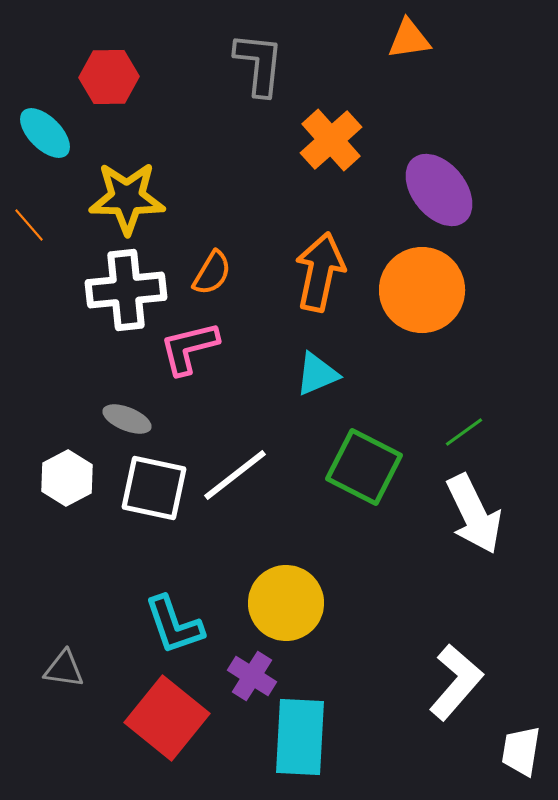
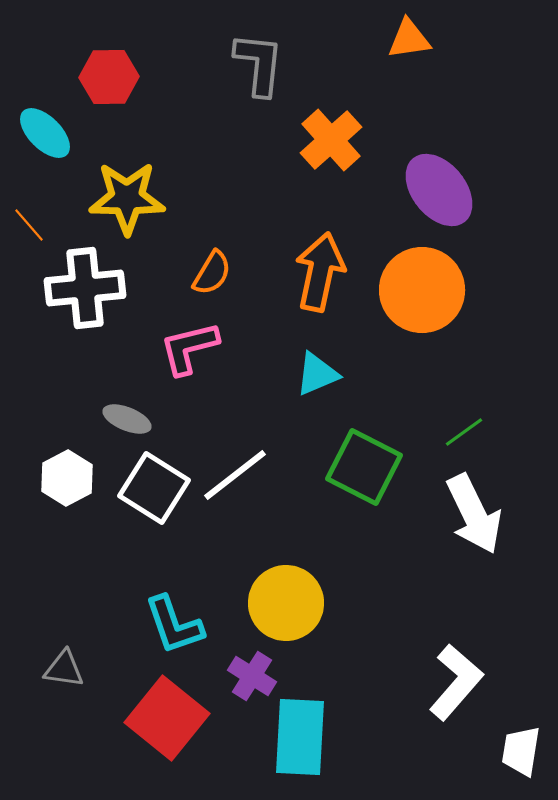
white cross: moved 41 px left, 2 px up
white square: rotated 20 degrees clockwise
